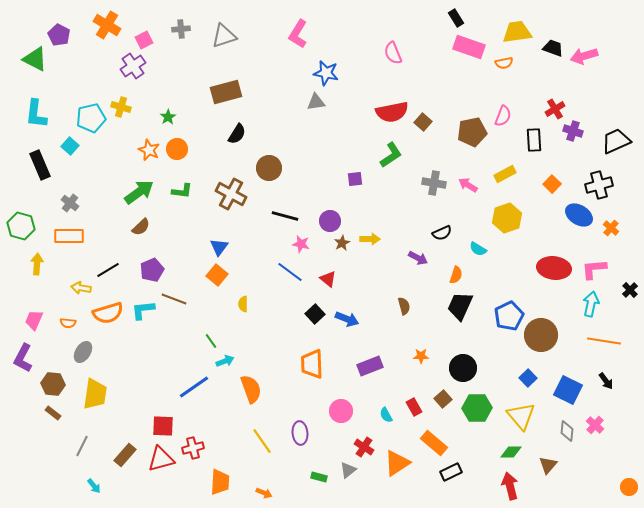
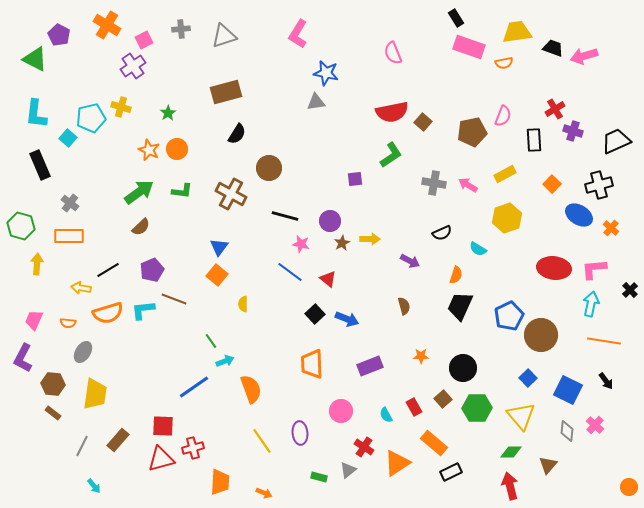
green star at (168, 117): moved 4 px up
cyan square at (70, 146): moved 2 px left, 8 px up
purple arrow at (418, 258): moved 8 px left, 3 px down
brown rectangle at (125, 455): moved 7 px left, 15 px up
